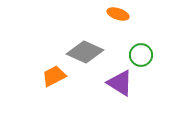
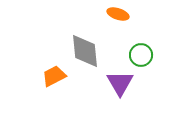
gray diamond: moved 1 px up; rotated 60 degrees clockwise
purple triangle: rotated 28 degrees clockwise
